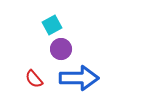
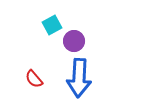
purple circle: moved 13 px right, 8 px up
blue arrow: rotated 93 degrees clockwise
